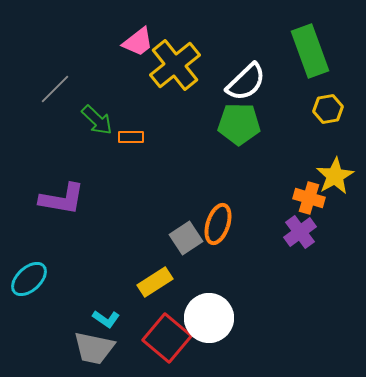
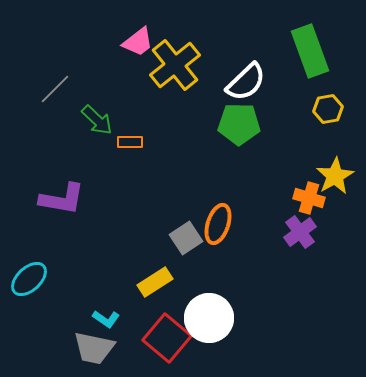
orange rectangle: moved 1 px left, 5 px down
